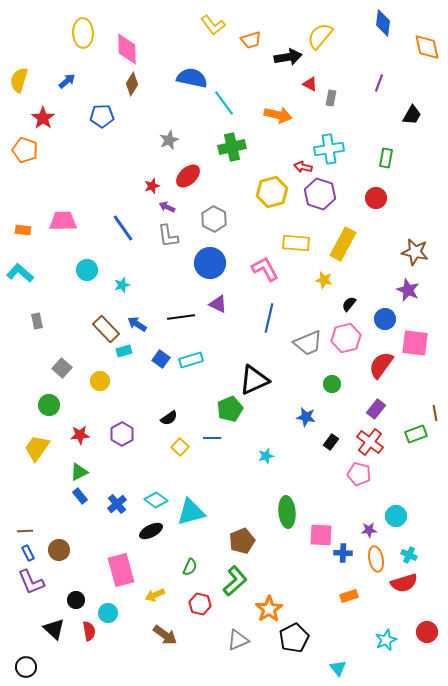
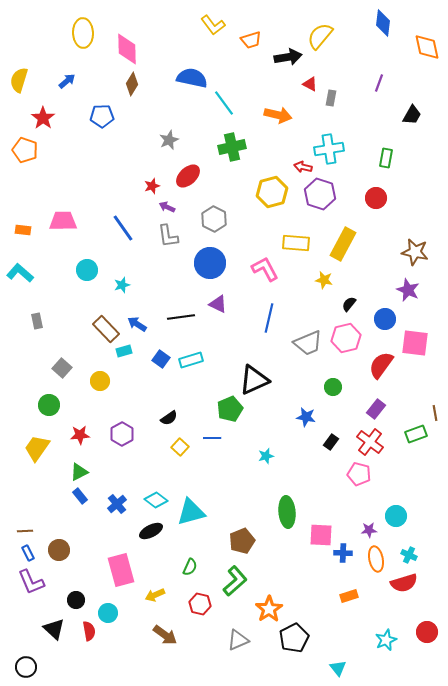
green circle at (332, 384): moved 1 px right, 3 px down
